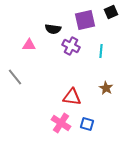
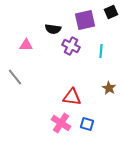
pink triangle: moved 3 px left
brown star: moved 3 px right
